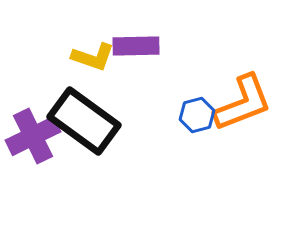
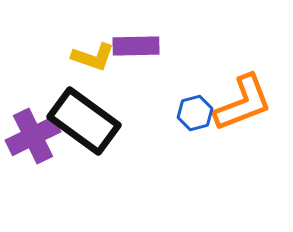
blue hexagon: moved 2 px left, 2 px up
